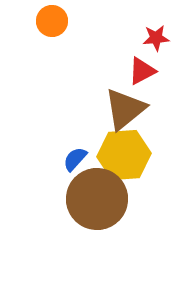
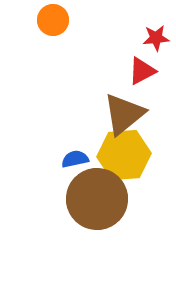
orange circle: moved 1 px right, 1 px up
brown triangle: moved 1 px left, 5 px down
blue semicircle: rotated 36 degrees clockwise
